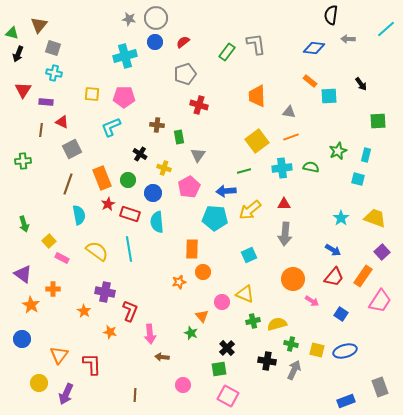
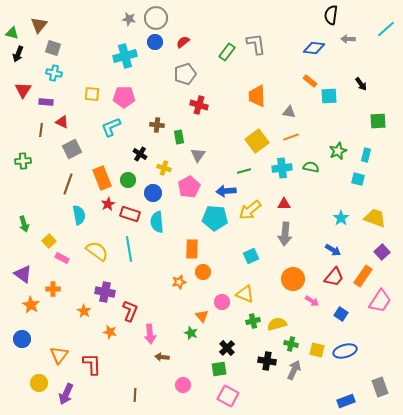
cyan square at (249, 255): moved 2 px right, 1 px down
